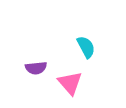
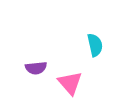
cyan semicircle: moved 9 px right, 2 px up; rotated 15 degrees clockwise
